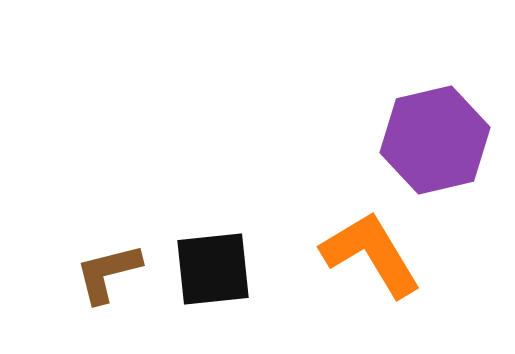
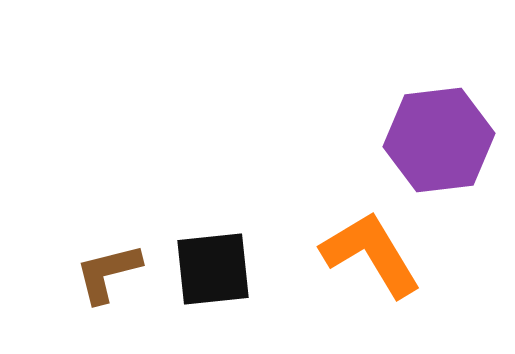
purple hexagon: moved 4 px right; rotated 6 degrees clockwise
